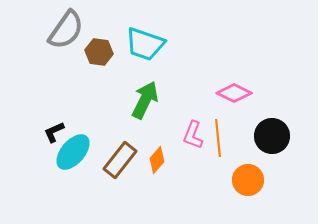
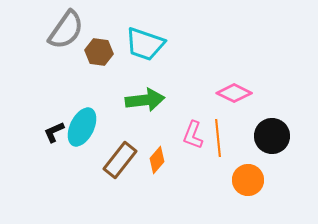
green arrow: rotated 57 degrees clockwise
cyan ellipse: moved 9 px right, 25 px up; rotated 15 degrees counterclockwise
